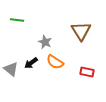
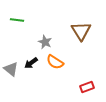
red rectangle: moved 15 px down; rotated 32 degrees counterclockwise
